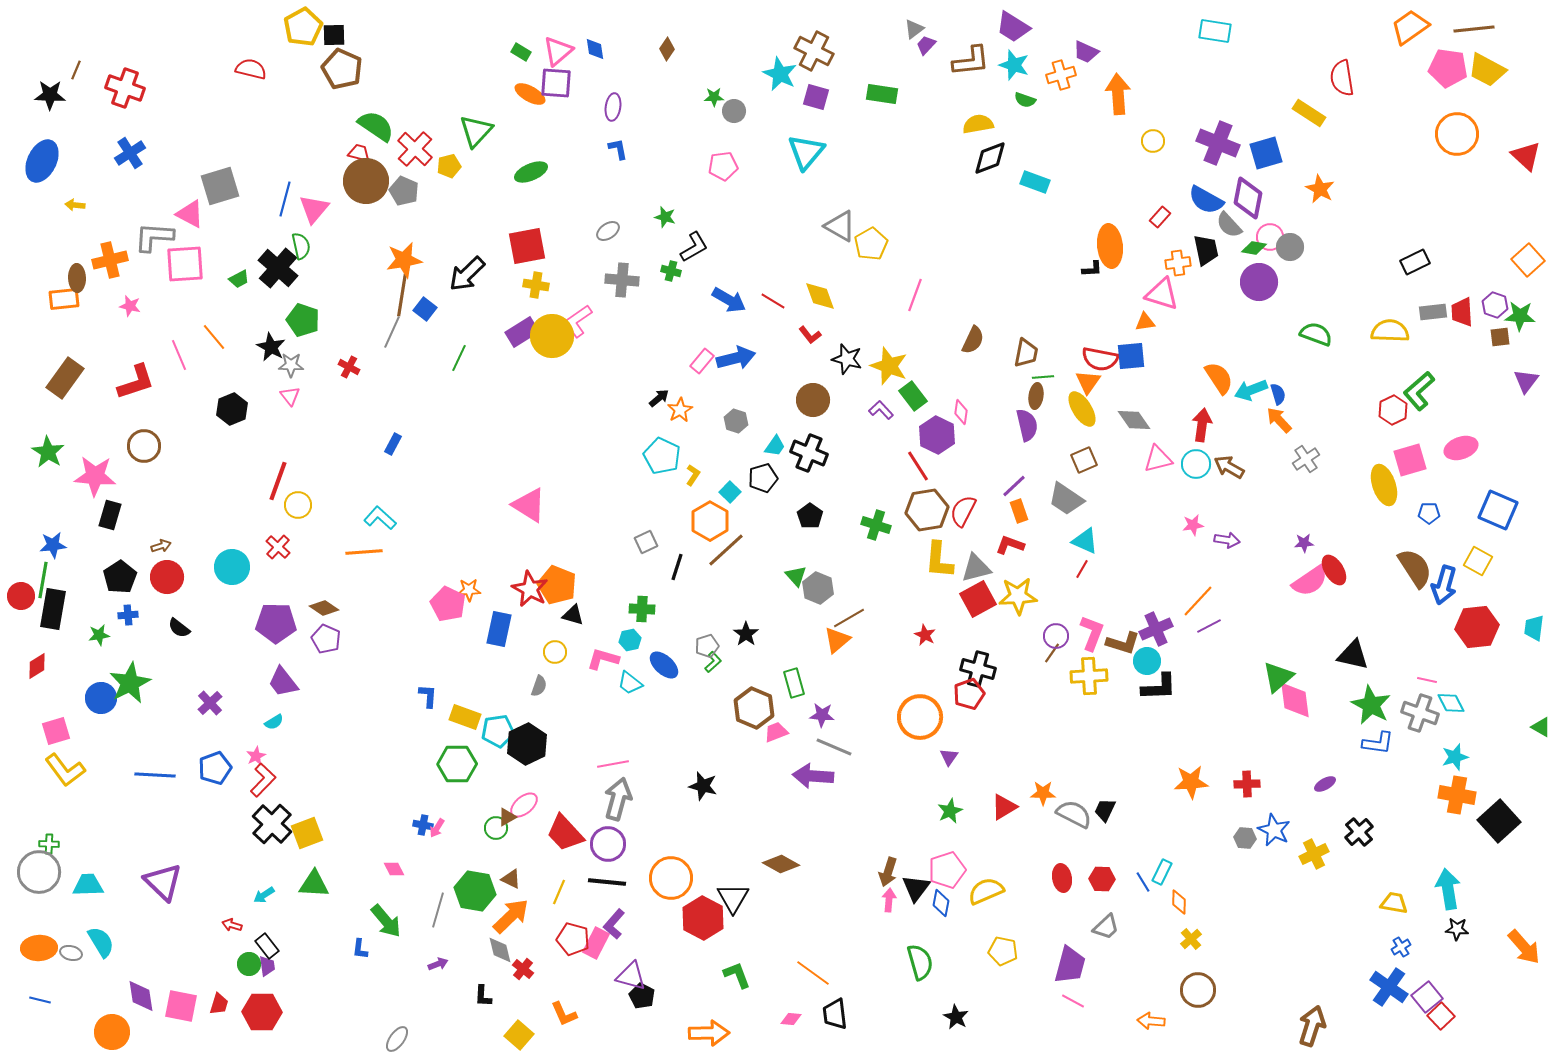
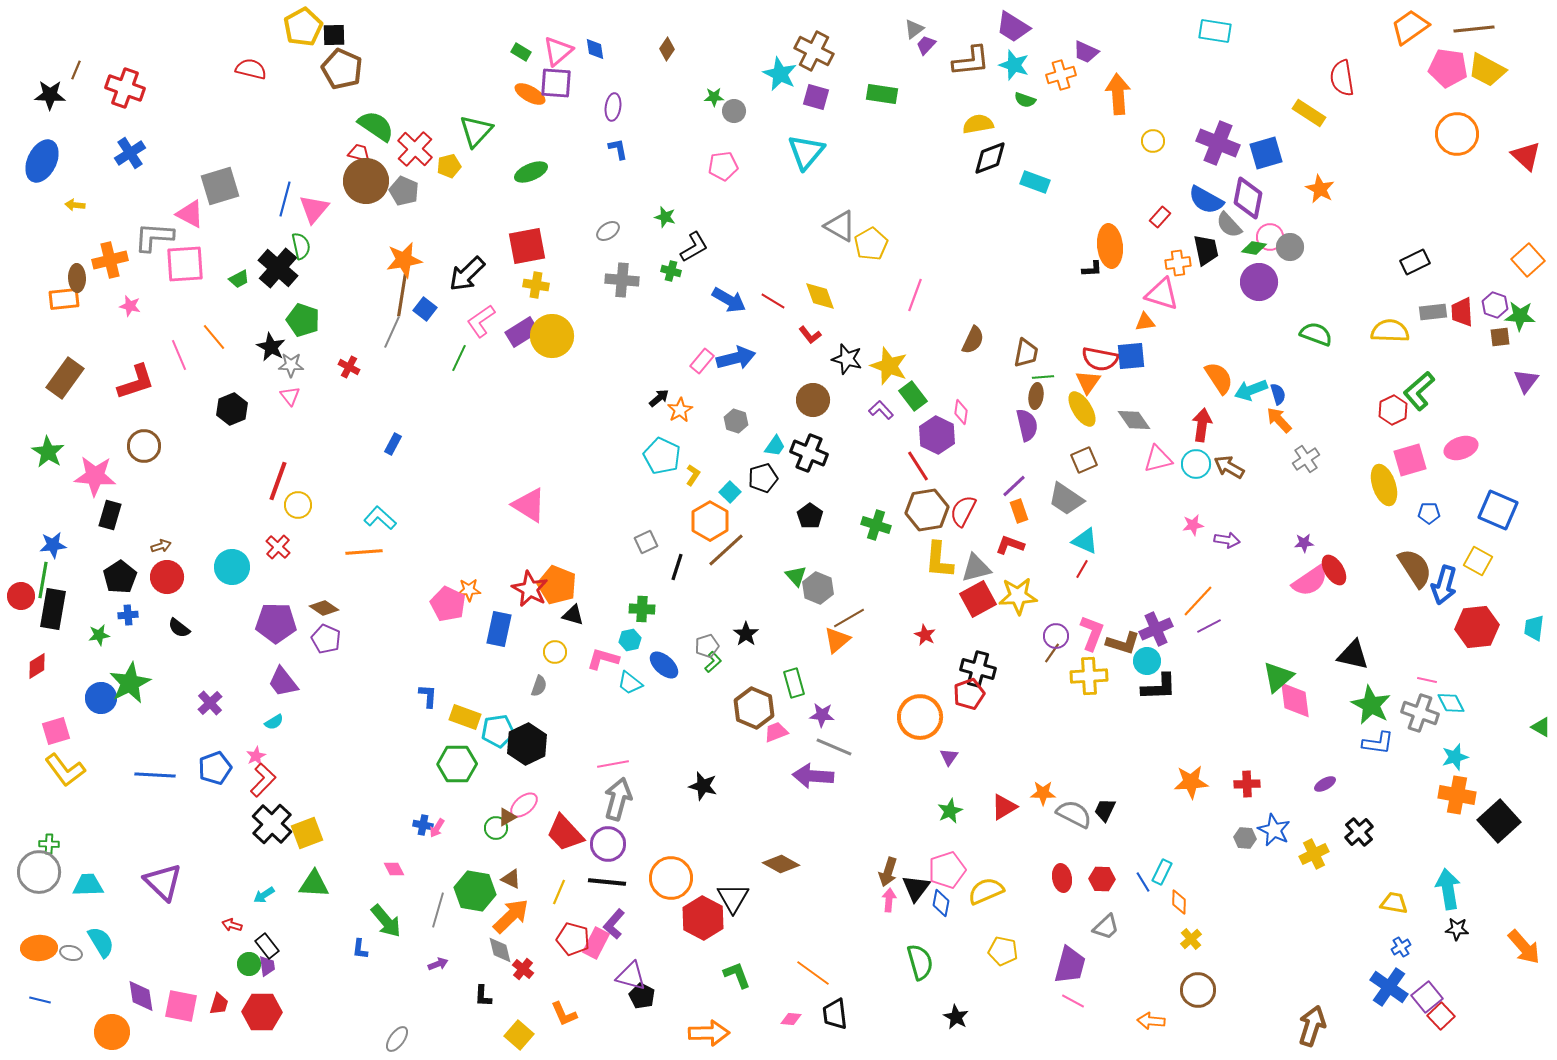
pink L-shape at (578, 321): moved 97 px left
